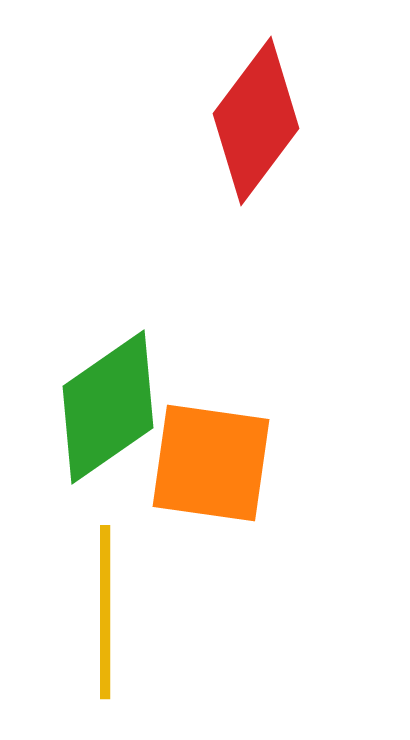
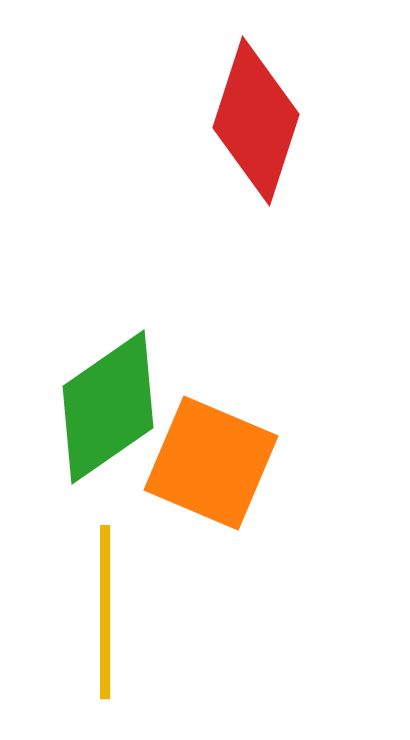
red diamond: rotated 19 degrees counterclockwise
orange square: rotated 15 degrees clockwise
